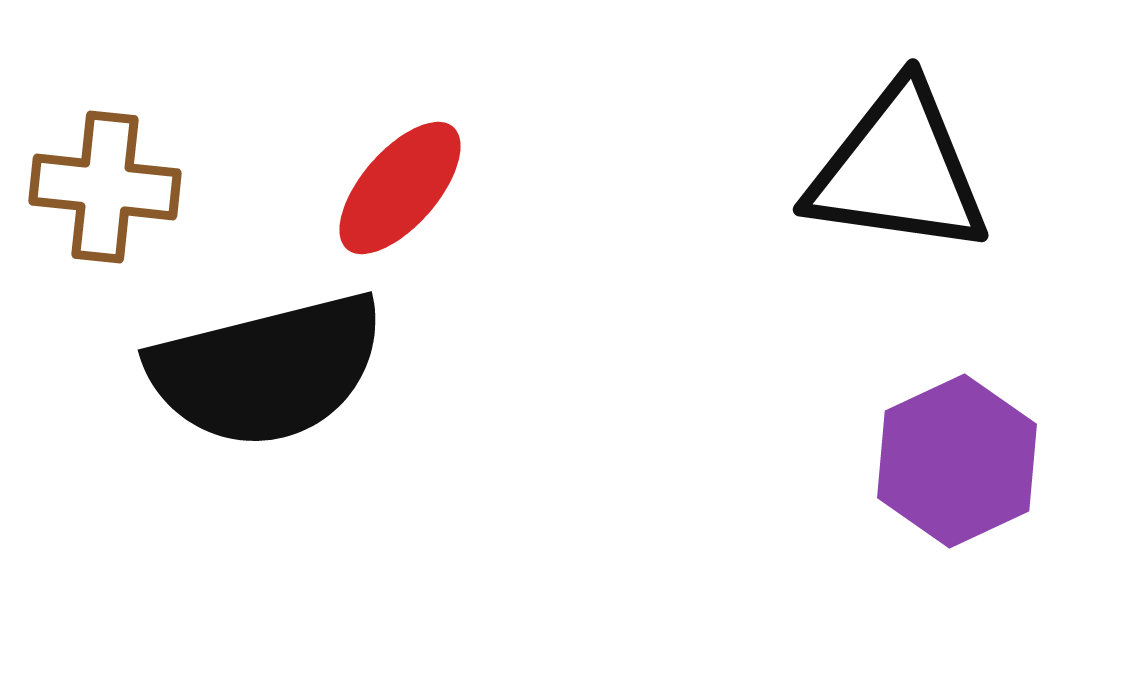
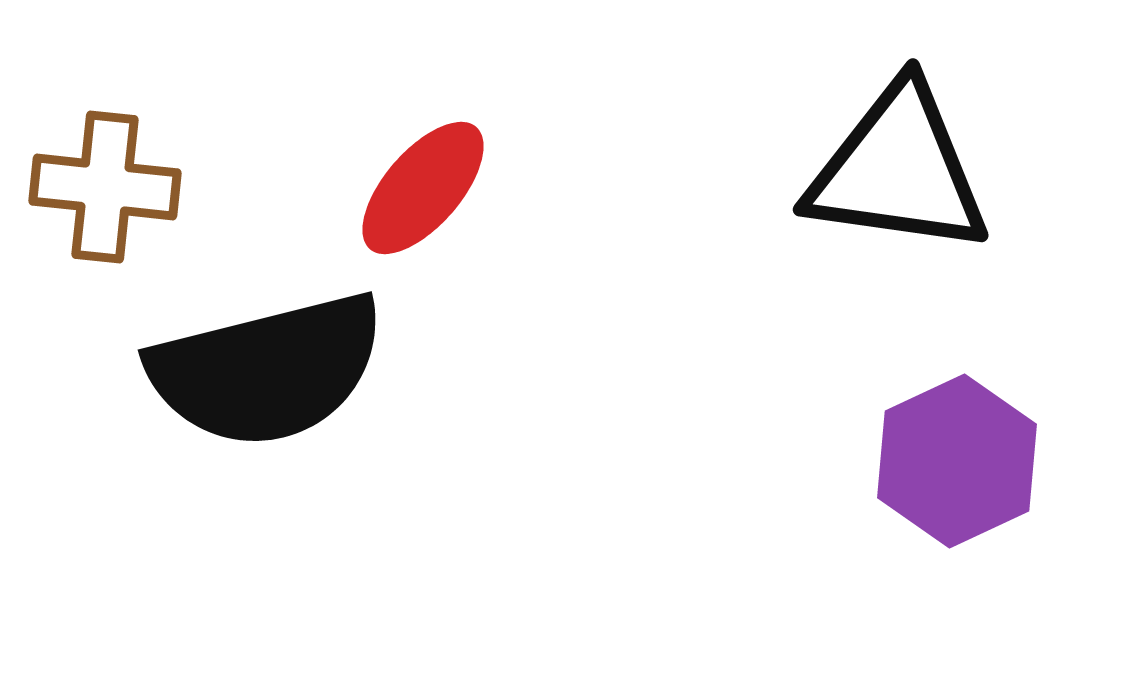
red ellipse: moved 23 px right
